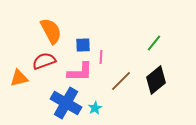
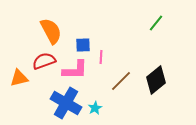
green line: moved 2 px right, 20 px up
pink L-shape: moved 5 px left, 2 px up
